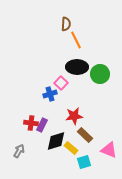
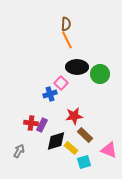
orange line: moved 9 px left
